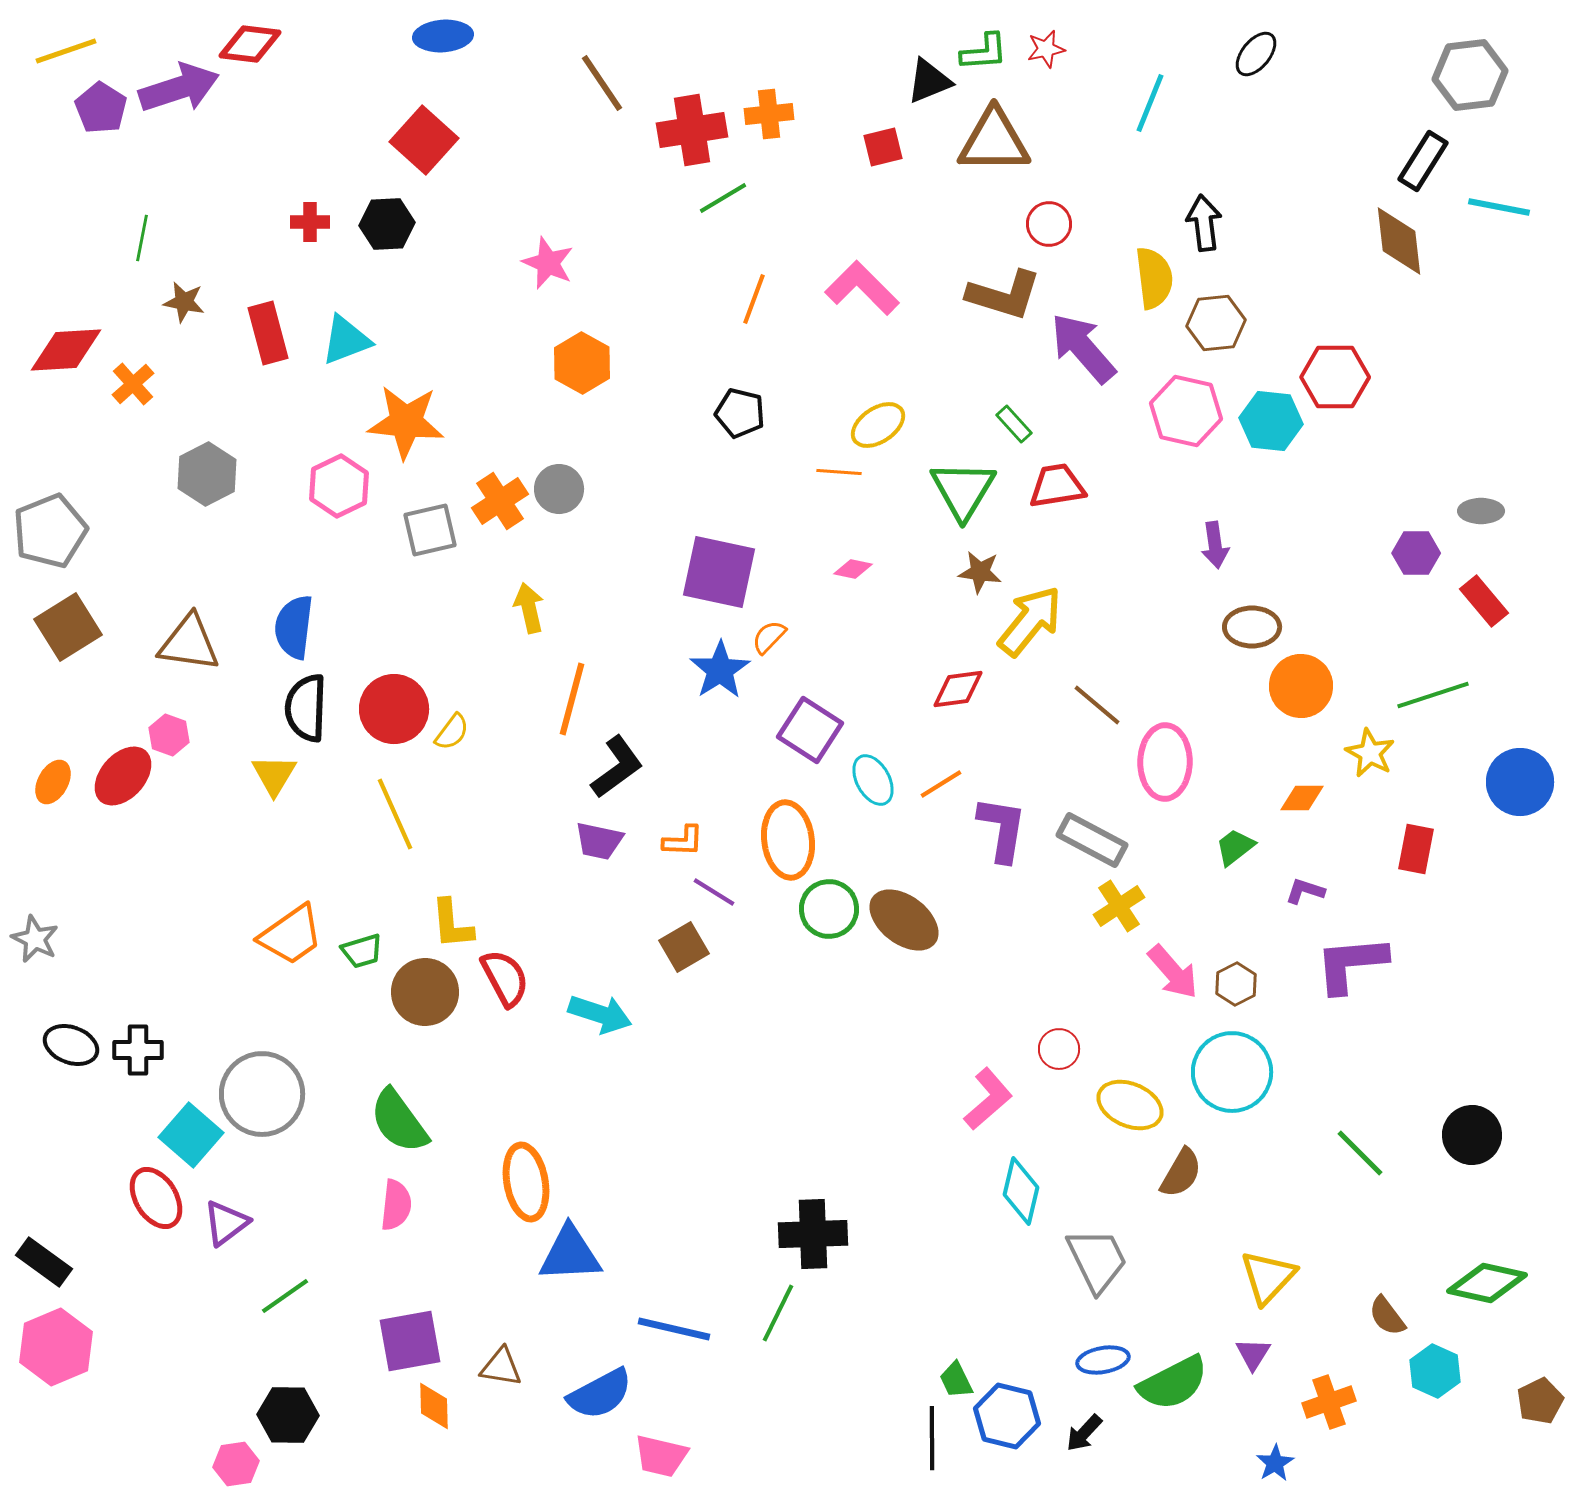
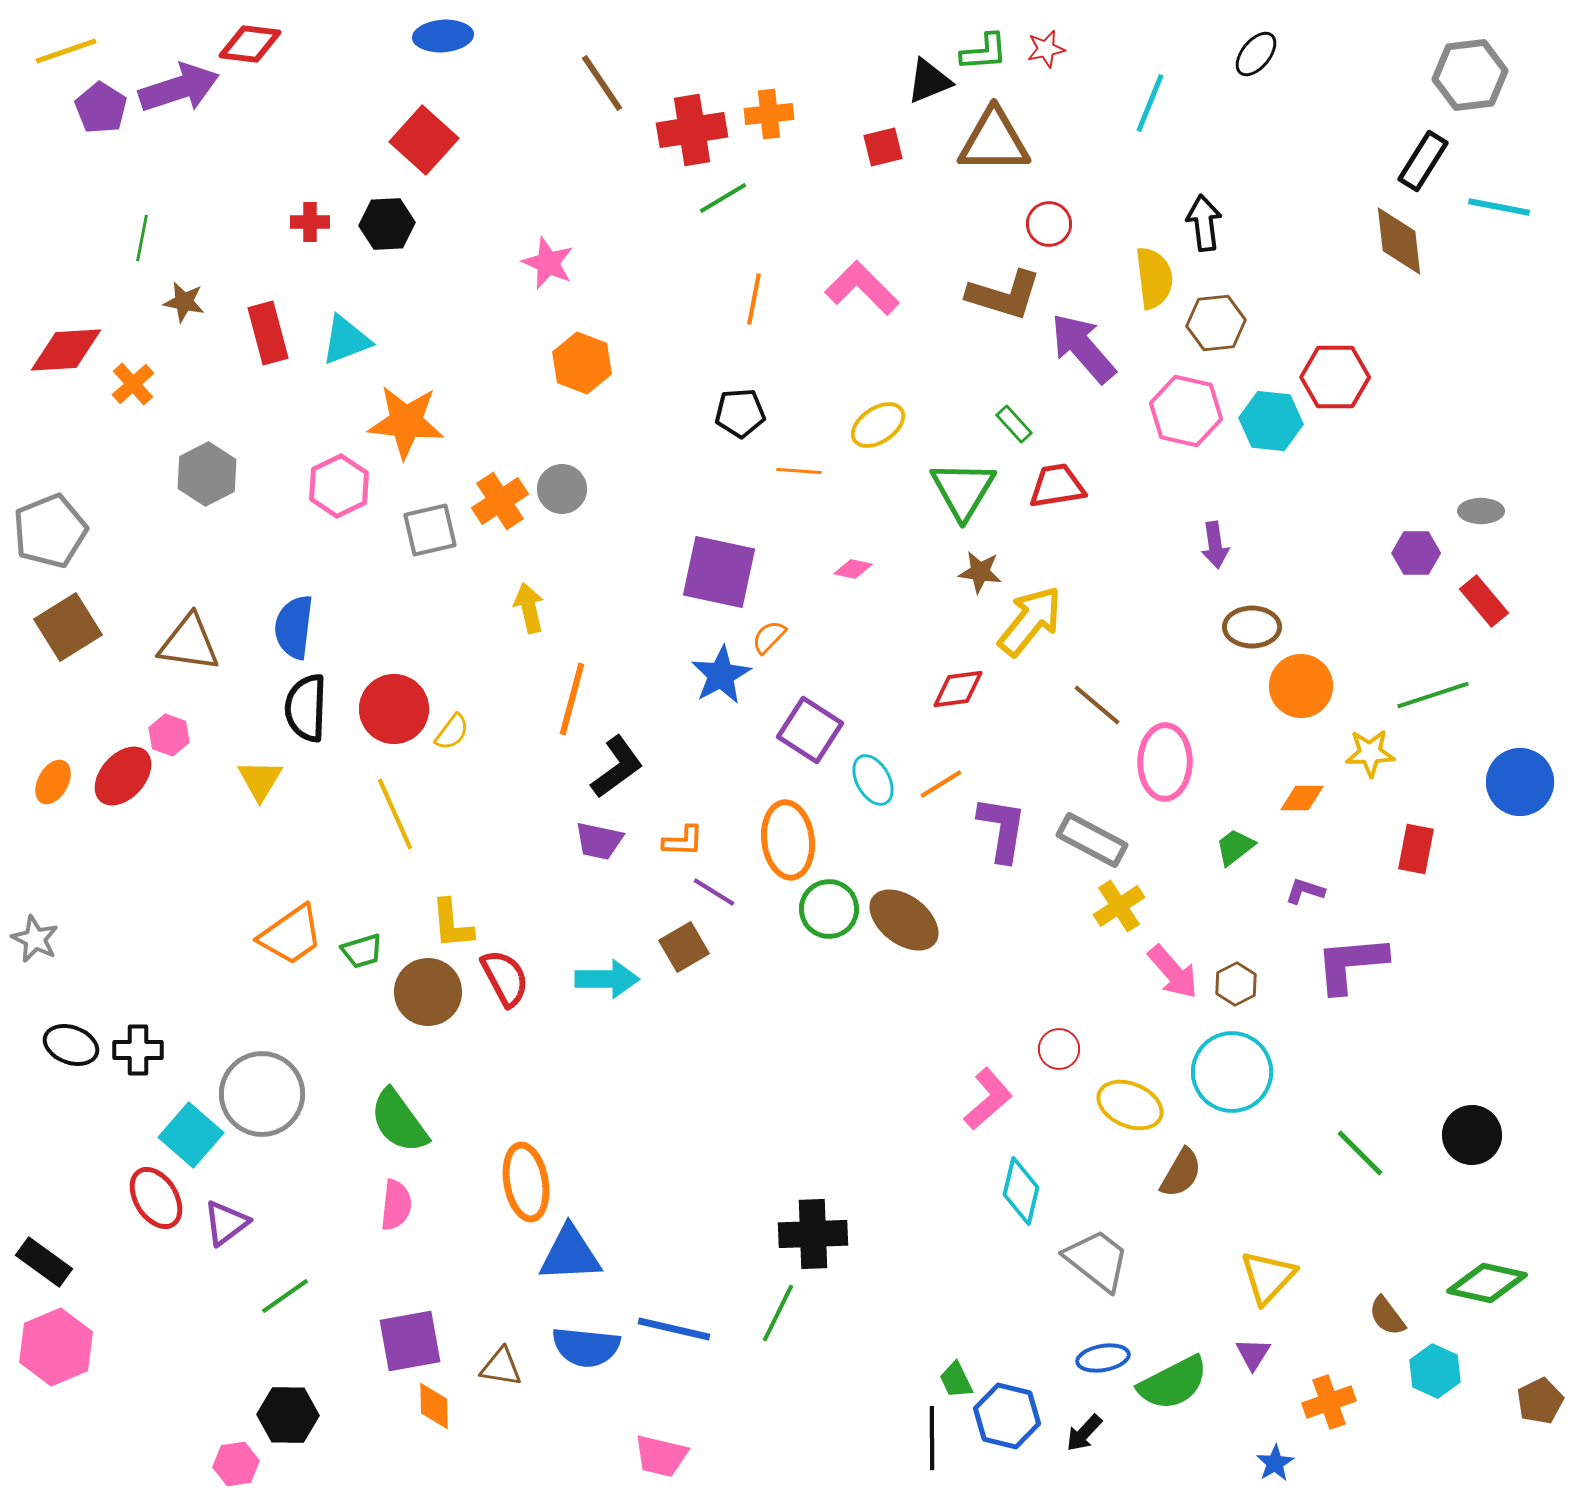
orange line at (754, 299): rotated 9 degrees counterclockwise
orange hexagon at (582, 363): rotated 8 degrees counterclockwise
black pentagon at (740, 413): rotated 18 degrees counterclockwise
orange line at (839, 472): moved 40 px left, 1 px up
gray circle at (559, 489): moved 3 px right
blue star at (720, 670): moved 1 px right, 5 px down; rotated 4 degrees clockwise
yellow star at (1370, 753): rotated 30 degrees counterclockwise
yellow triangle at (274, 775): moved 14 px left, 5 px down
brown circle at (425, 992): moved 3 px right
cyan arrow at (600, 1014): moved 7 px right, 35 px up; rotated 18 degrees counterclockwise
gray trapezoid at (1097, 1260): rotated 26 degrees counterclockwise
blue ellipse at (1103, 1360): moved 2 px up
blue semicircle at (600, 1394): moved 14 px left, 47 px up; rotated 34 degrees clockwise
